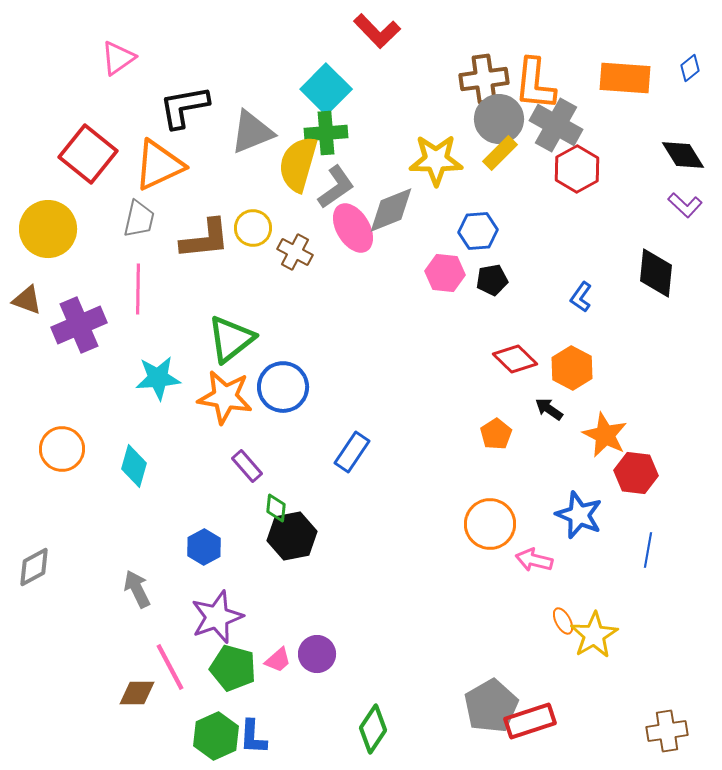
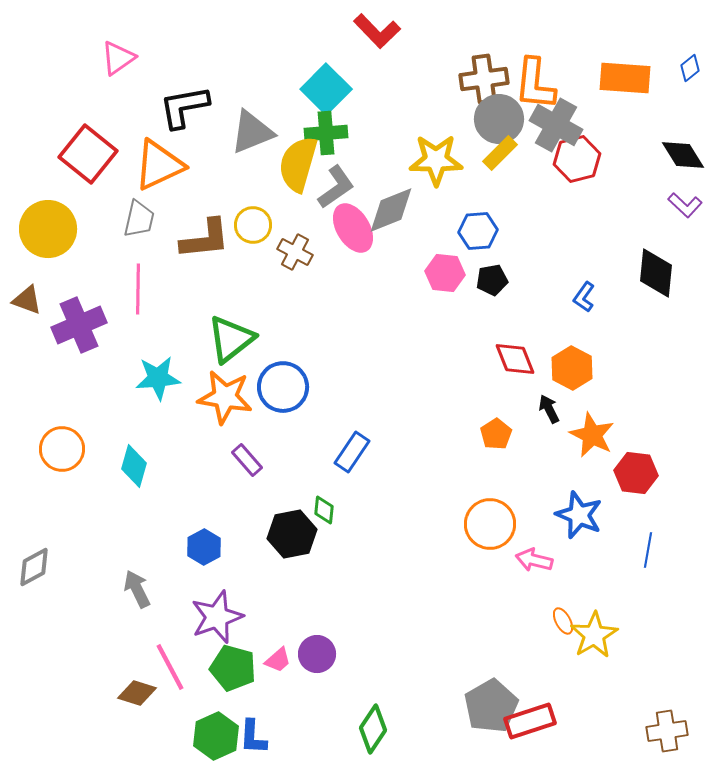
red hexagon at (577, 169): moved 10 px up; rotated 15 degrees clockwise
yellow circle at (253, 228): moved 3 px up
blue L-shape at (581, 297): moved 3 px right
red diamond at (515, 359): rotated 24 degrees clockwise
black arrow at (549, 409): rotated 28 degrees clockwise
orange star at (605, 435): moved 13 px left
purple rectangle at (247, 466): moved 6 px up
green diamond at (276, 508): moved 48 px right, 2 px down
black hexagon at (292, 536): moved 2 px up
brown diamond at (137, 693): rotated 18 degrees clockwise
